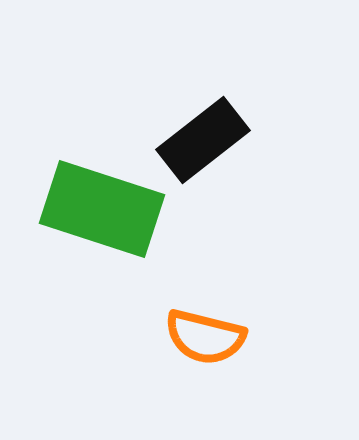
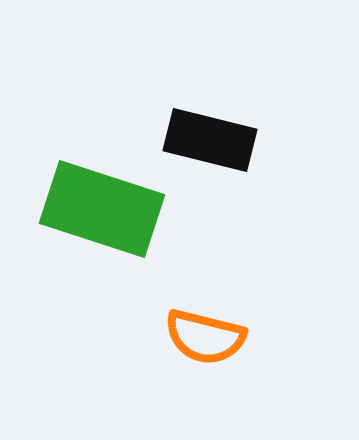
black rectangle: moved 7 px right; rotated 52 degrees clockwise
